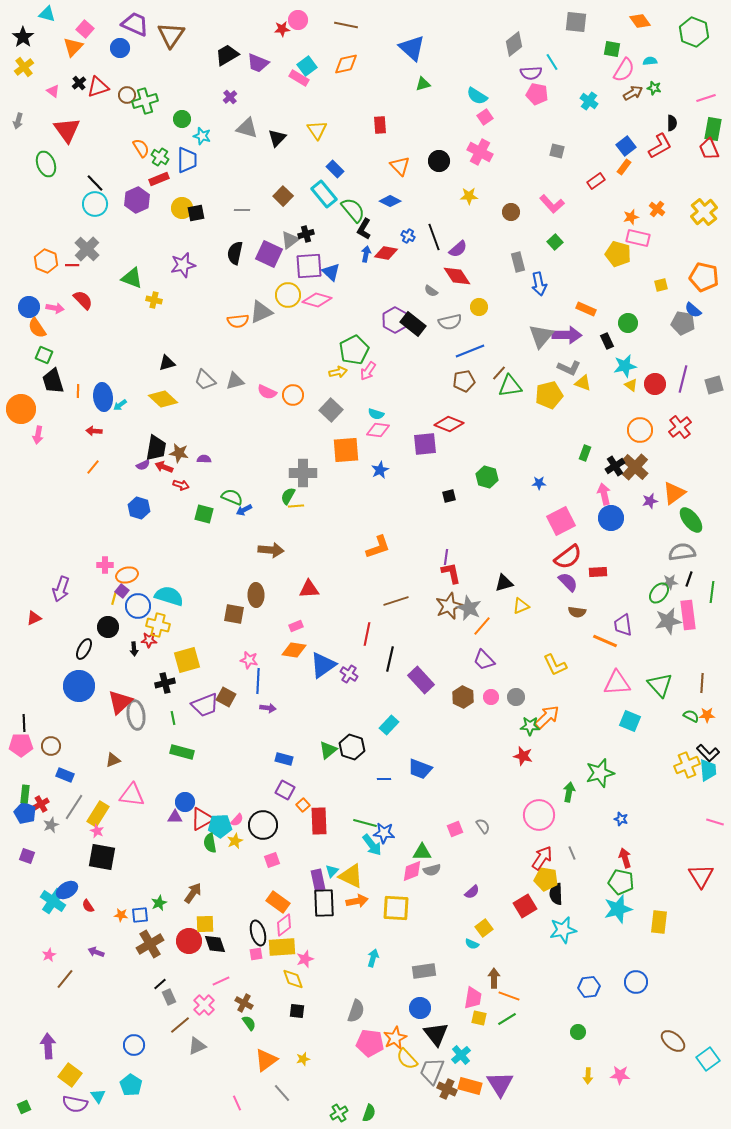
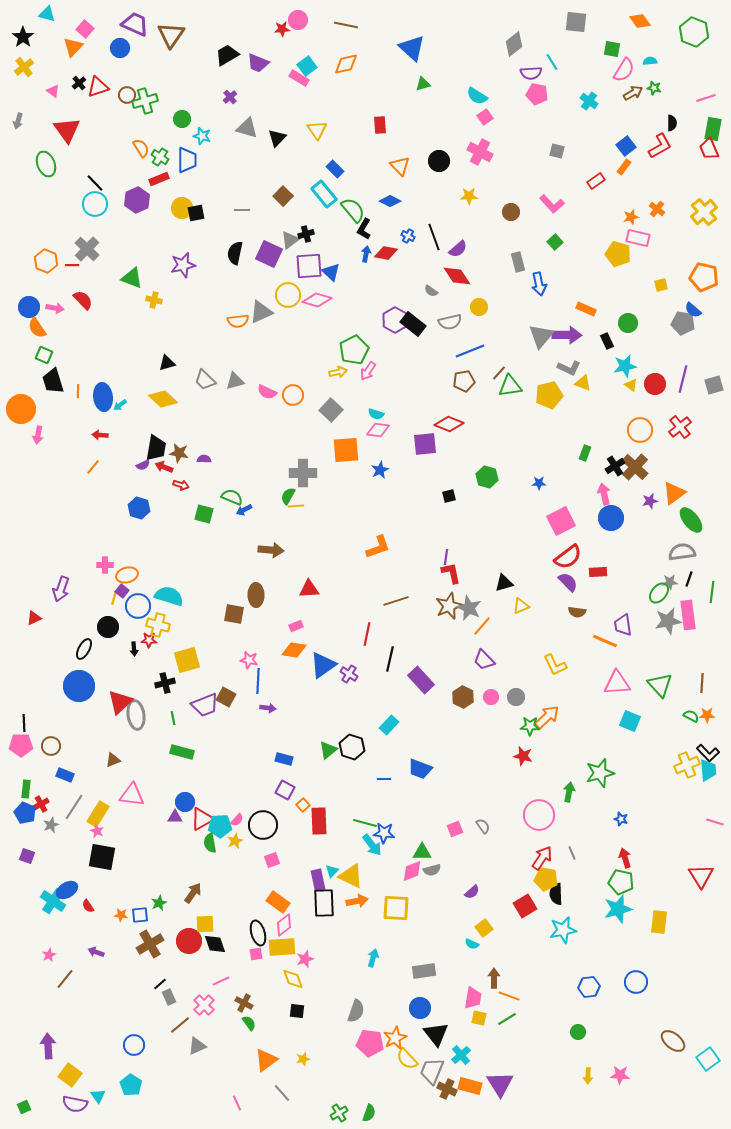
red arrow at (94, 431): moved 6 px right, 4 px down
green rectangle at (25, 794): moved 1 px right, 5 px up
